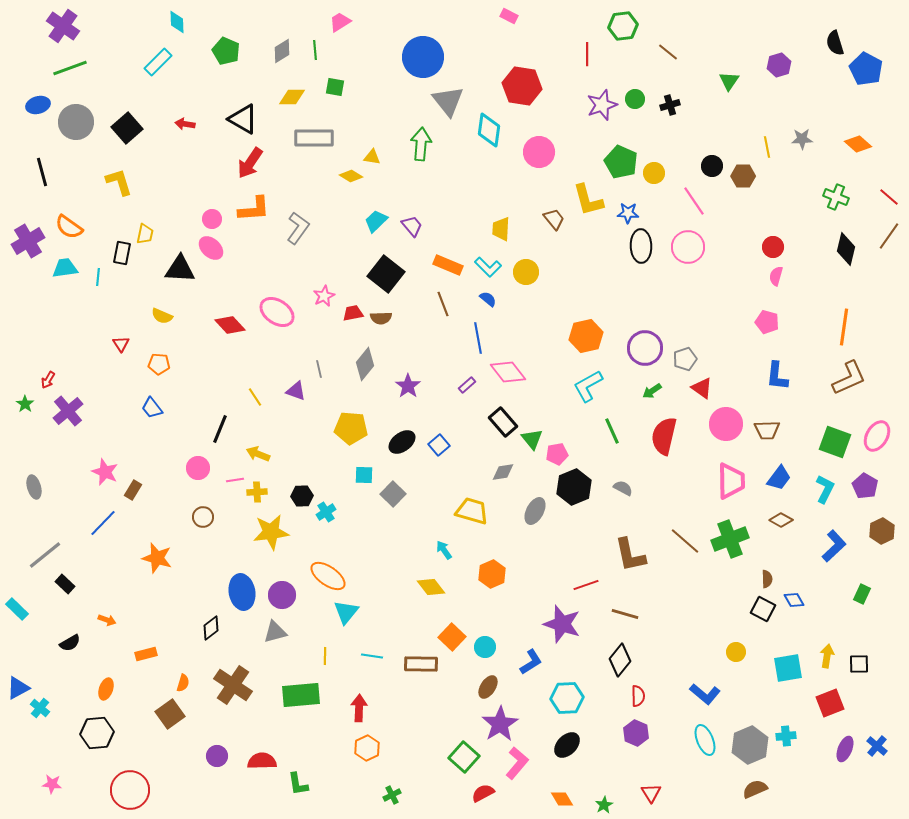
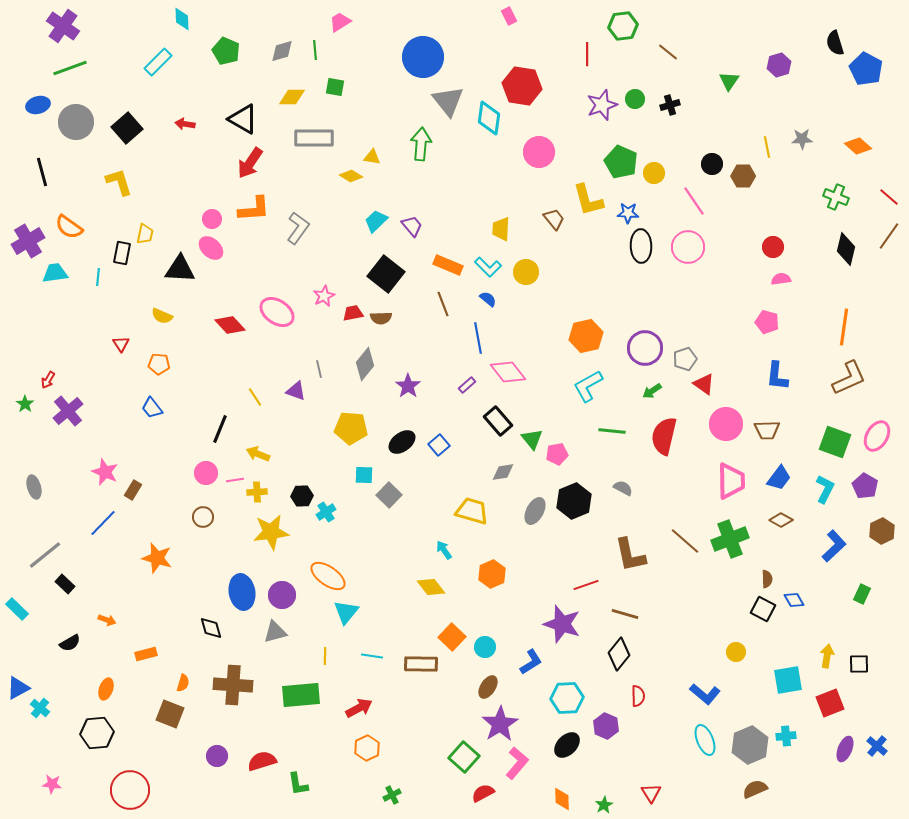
pink rectangle at (509, 16): rotated 36 degrees clockwise
cyan diamond at (177, 22): moved 5 px right, 3 px up
gray diamond at (282, 51): rotated 15 degrees clockwise
cyan diamond at (489, 130): moved 12 px up
orange diamond at (858, 144): moved 2 px down
black circle at (712, 166): moved 2 px up
cyan trapezoid at (65, 268): moved 10 px left, 5 px down
pink semicircle at (776, 276): moved 5 px right, 3 px down; rotated 66 degrees clockwise
red triangle at (702, 388): moved 2 px right, 4 px up
black rectangle at (503, 422): moved 5 px left, 1 px up
green line at (612, 431): rotated 60 degrees counterclockwise
pink circle at (198, 468): moved 8 px right, 5 px down
black hexagon at (574, 487): moved 14 px down
gray square at (393, 494): moved 4 px left, 1 px down
black diamond at (211, 628): rotated 70 degrees counterclockwise
black diamond at (620, 660): moved 1 px left, 6 px up
cyan square at (788, 668): moved 12 px down
brown cross at (233, 685): rotated 30 degrees counterclockwise
red arrow at (359, 708): rotated 60 degrees clockwise
brown square at (170, 714): rotated 32 degrees counterclockwise
purple hexagon at (636, 733): moved 30 px left, 7 px up
red semicircle at (262, 761): rotated 16 degrees counterclockwise
orange diamond at (562, 799): rotated 30 degrees clockwise
